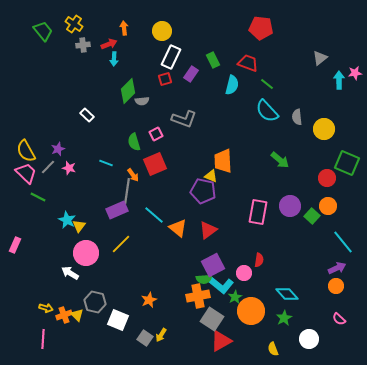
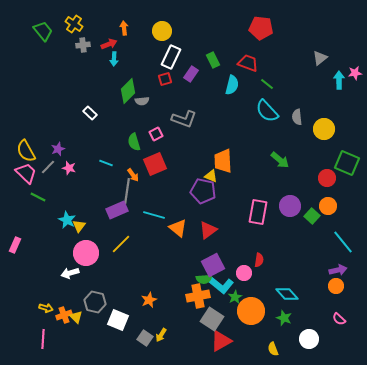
white rectangle at (87, 115): moved 3 px right, 2 px up
cyan line at (154, 215): rotated 25 degrees counterclockwise
purple arrow at (337, 268): moved 1 px right, 2 px down; rotated 12 degrees clockwise
white arrow at (70, 273): rotated 48 degrees counterclockwise
yellow triangle at (77, 315): moved 1 px left, 2 px down
green star at (284, 318): rotated 21 degrees counterclockwise
